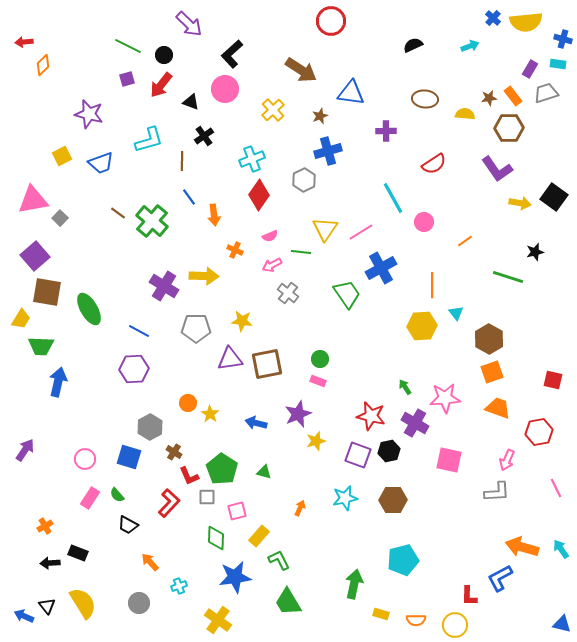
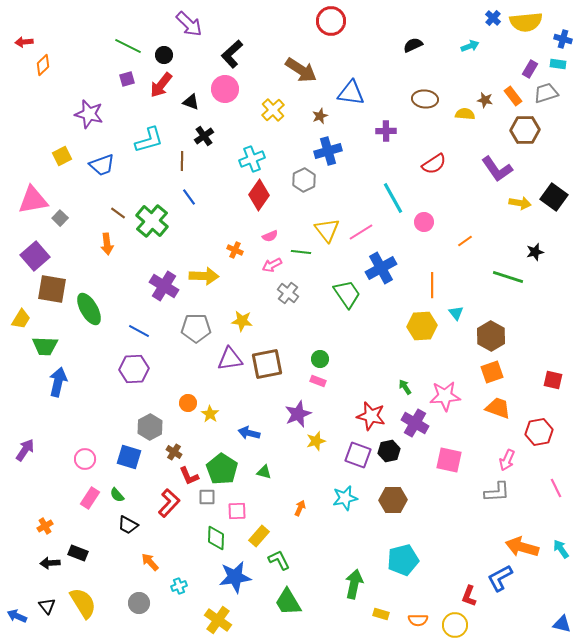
brown star at (489, 98): moved 4 px left, 2 px down; rotated 21 degrees clockwise
brown hexagon at (509, 128): moved 16 px right, 2 px down
blue trapezoid at (101, 163): moved 1 px right, 2 px down
orange arrow at (214, 215): moved 107 px left, 29 px down
yellow triangle at (325, 229): moved 2 px right, 1 px down; rotated 12 degrees counterclockwise
brown square at (47, 292): moved 5 px right, 3 px up
brown hexagon at (489, 339): moved 2 px right, 3 px up
green trapezoid at (41, 346): moved 4 px right
pink star at (445, 398): moved 2 px up
blue arrow at (256, 423): moved 7 px left, 10 px down
pink square at (237, 511): rotated 12 degrees clockwise
red L-shape at (469, 596): rotated 20 degrees clockwise
blue arrow at (24, 616): moved 7 px left
orange semicircle at (416, 620): moved 2 px right
